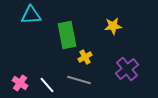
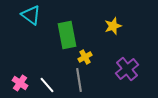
cyan triangle: rotated 40 degrees clockwise
yellow star: rotated 12 degrees counterclockwise
gray line: rotated 65 degrees clockwise
